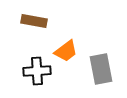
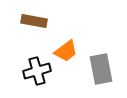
black cross: rotated 12 degrees counterclockwise
